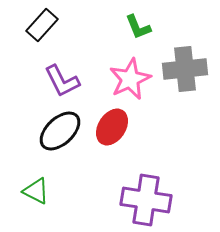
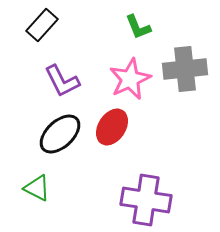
black ellipse: moved 3 px down
green triangle: moved 1 px right, 3 px up
